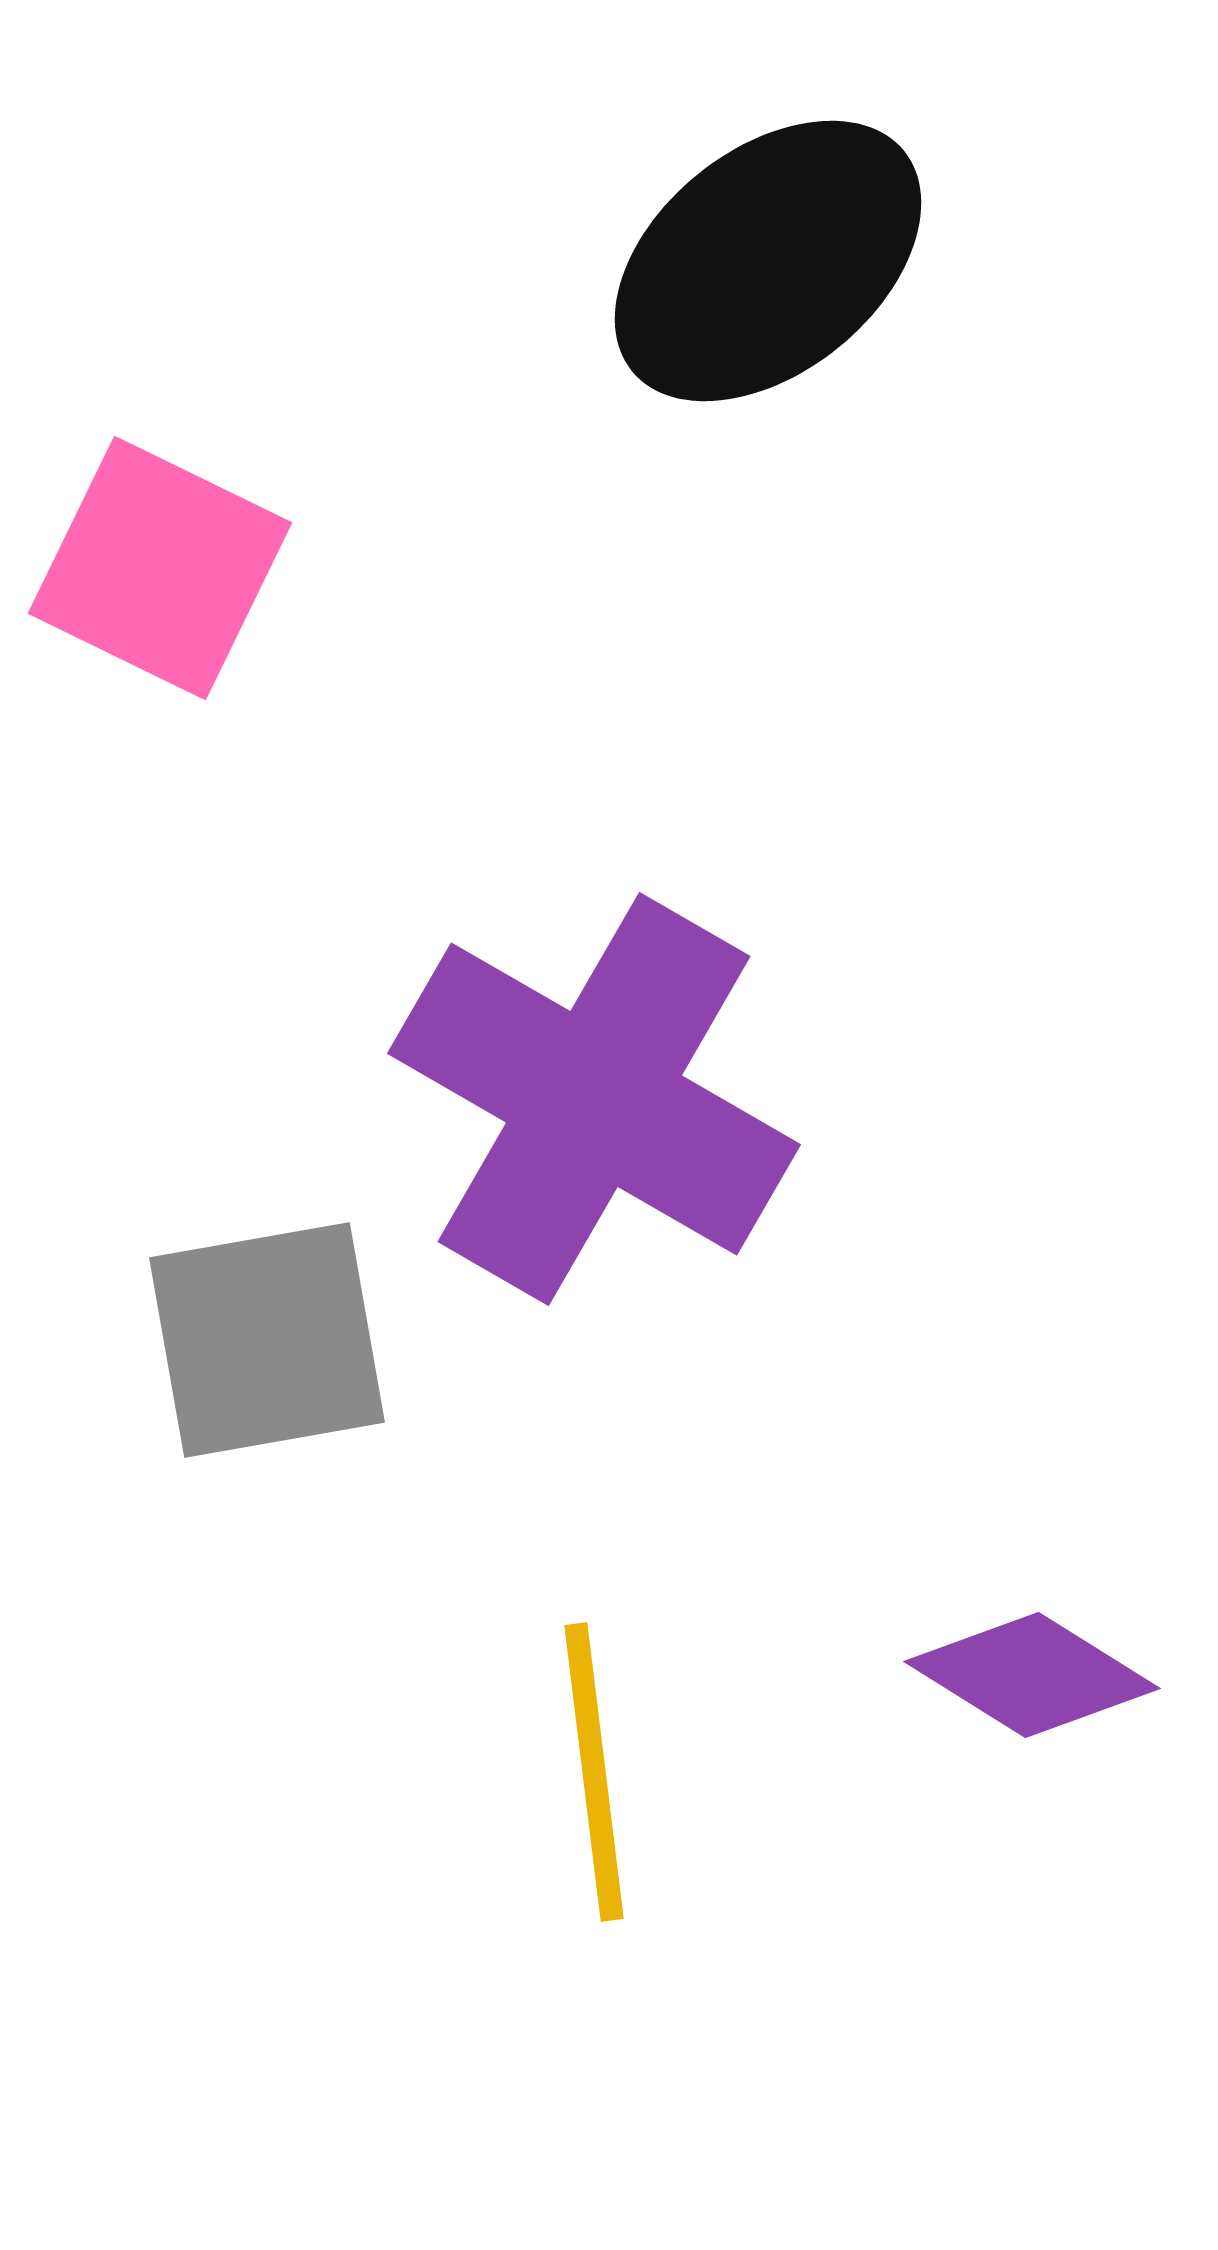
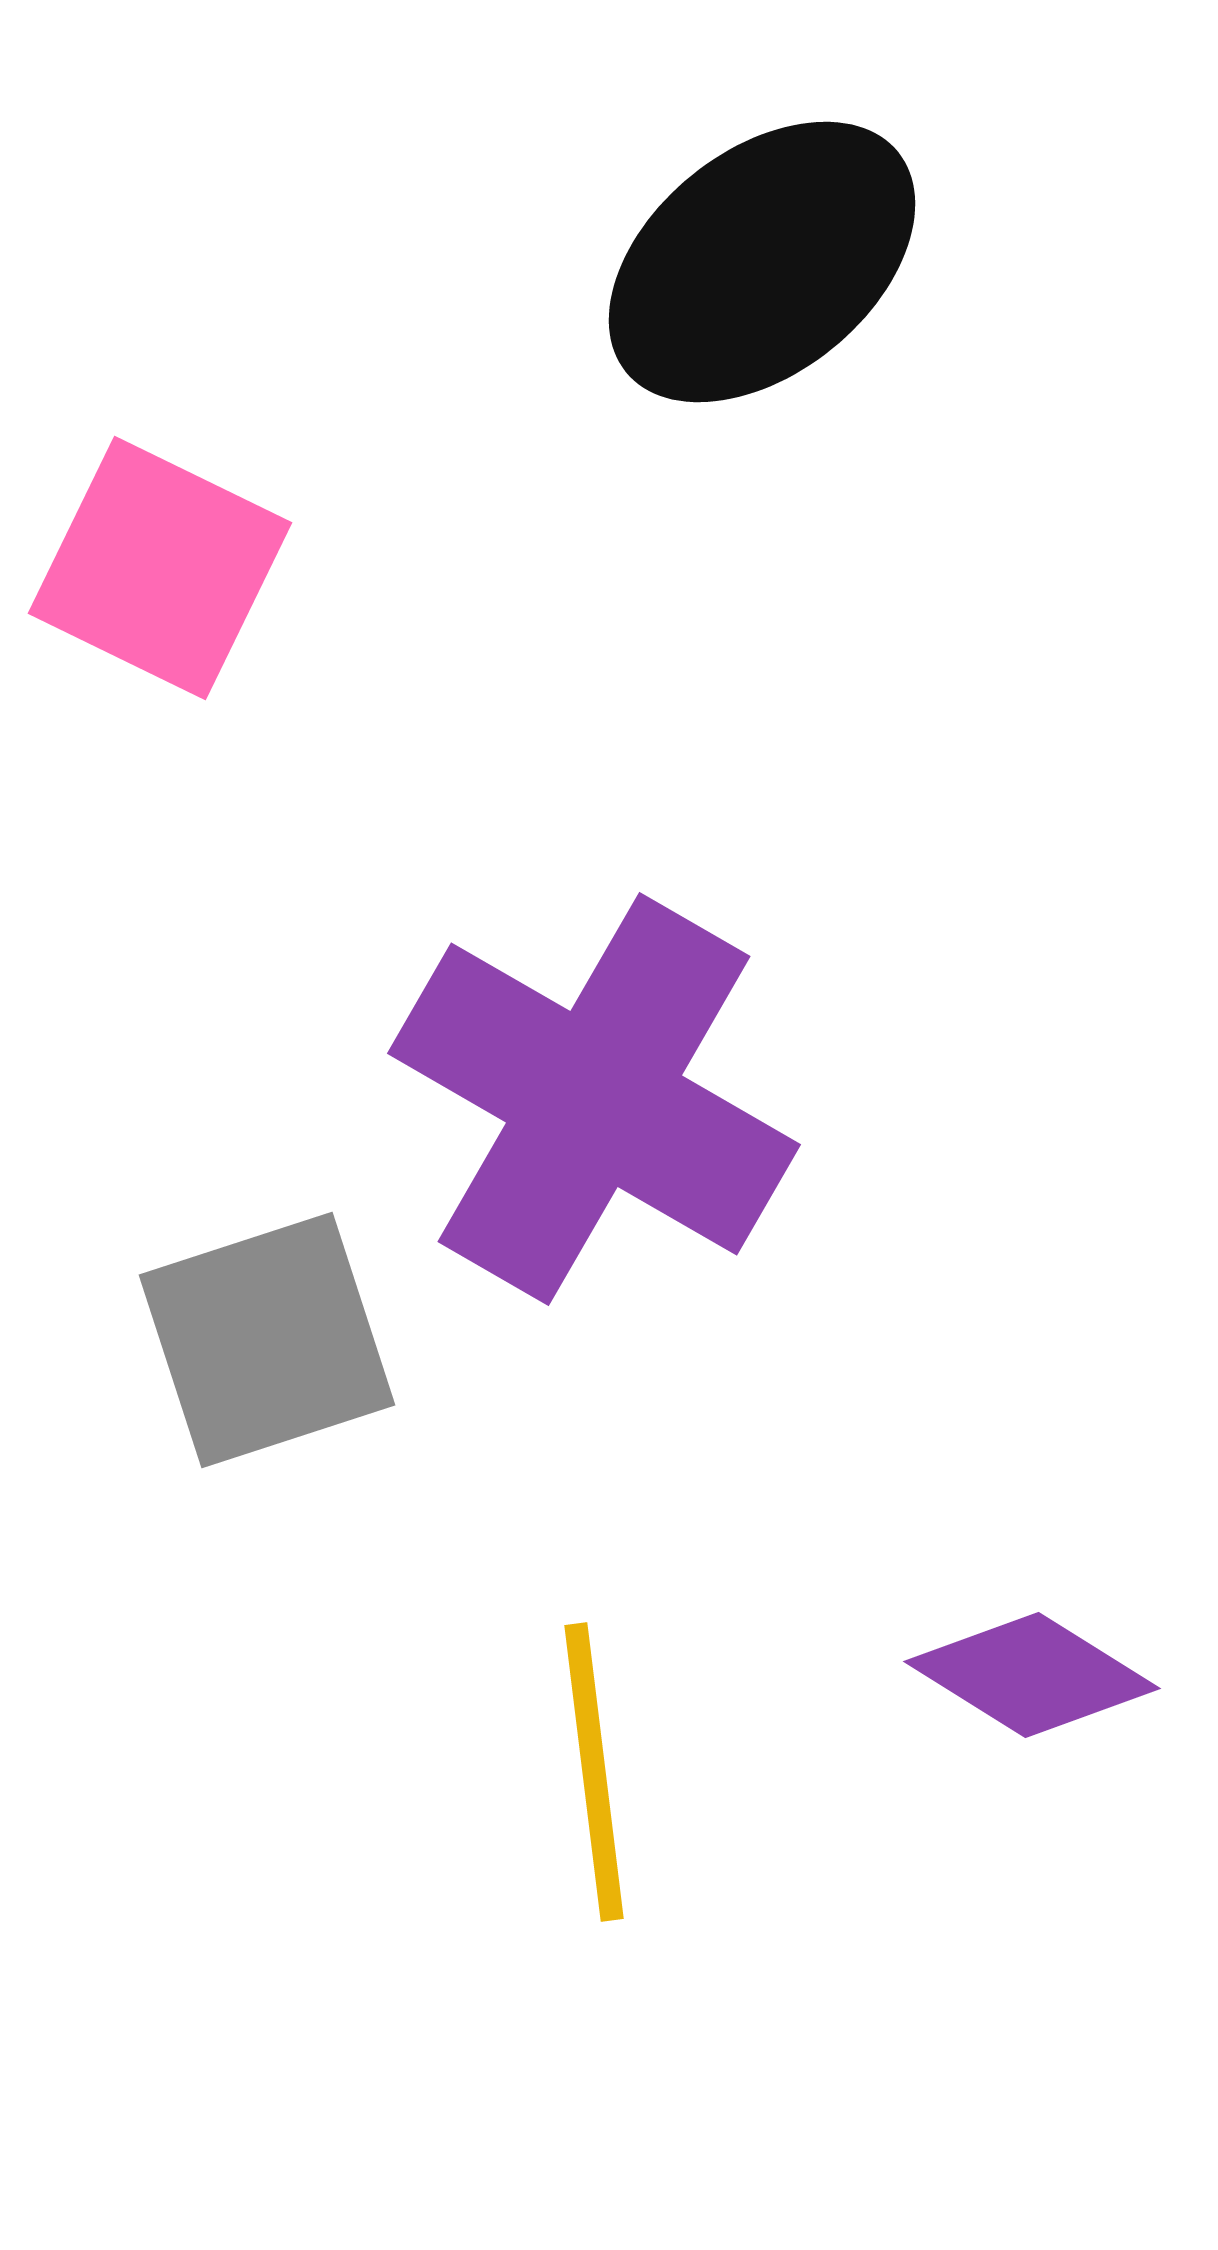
black ellipse: moved 6 px left, 1 px down
gray square: rotated 8 degrees counterclockwise
